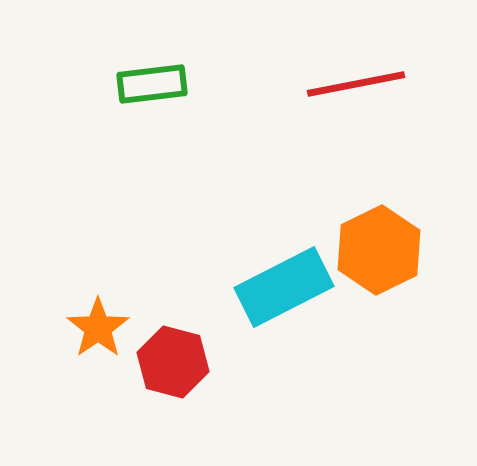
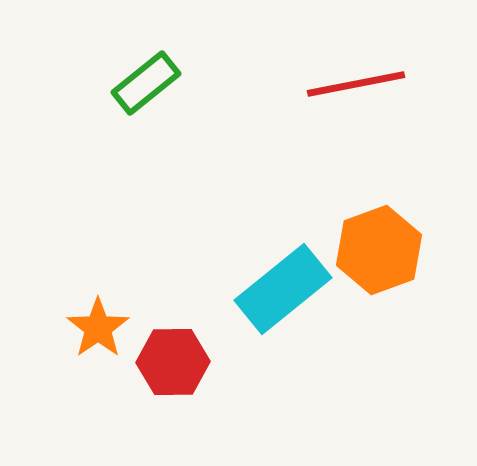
green rectangle: moved 6 px left, 1 px up; rotated 32 degrees counterclockwise
orange hexagon: rotated 6 degrees clockwise
cyan rectangle: moved 1 px left, 2 px down; rotated 12 degrees counterclockwise
red hexagon: rotated 16 degrees counterclockwise
